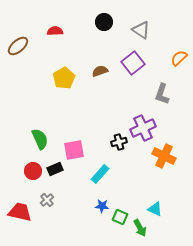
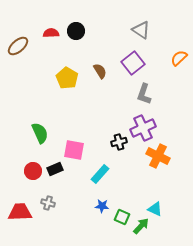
black circle: moved 28 px left, 9 px down
red semicircle: moved 4 px left, 2 px down
brown semicircle: rotated 77 degrees clockwise
yellow pentagon: moved 3 px right; rotated 10 degrees counterclockwise
gray L-shape: moved 18 px left
green semicircle: moved 6 px up
pink square: rotated 20 degrees clockwise
orange cross: moved 6 px left
gray cross: moved 1 px right, 3 px down; rotated 32 degrees counterclockwise
red trapezoid: rotated 15 degrees counterclockwise
green square: moved 2 px right
green arrow: moved 1 px right, 2 px up; rotated 108 degrees counterclockwise
